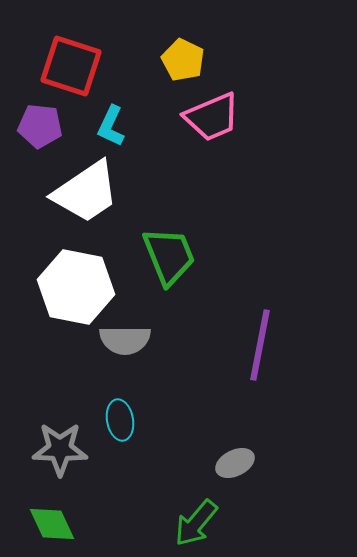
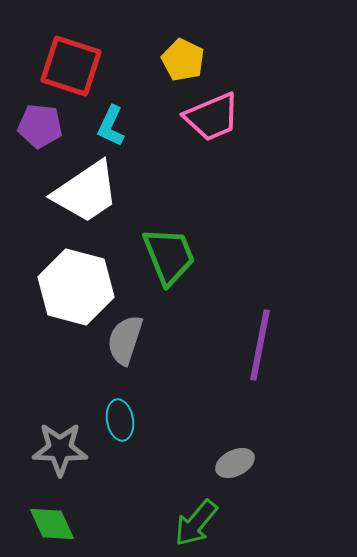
white hexagon: rotated 4 degrees clockwise
gray semicircle: rotated 108 degrees clockwise
